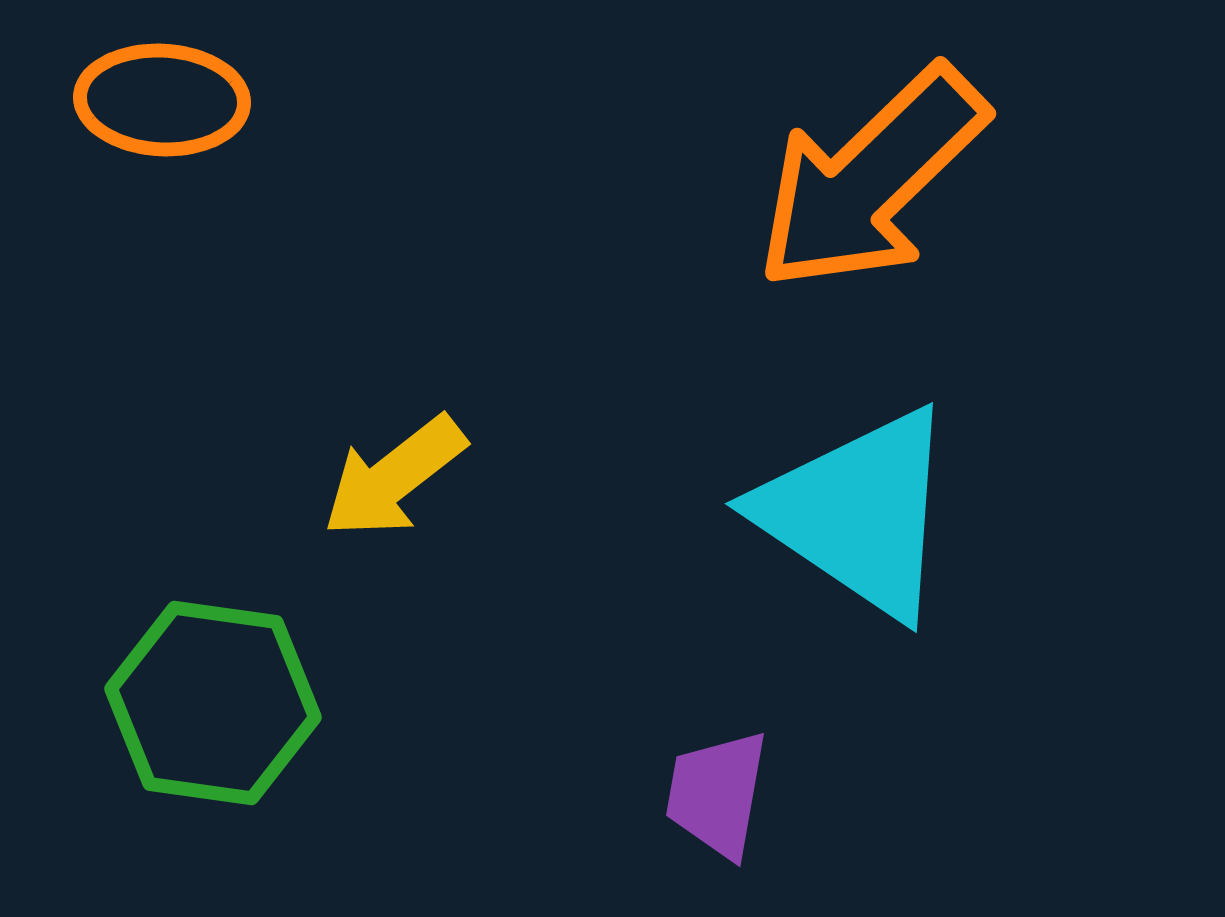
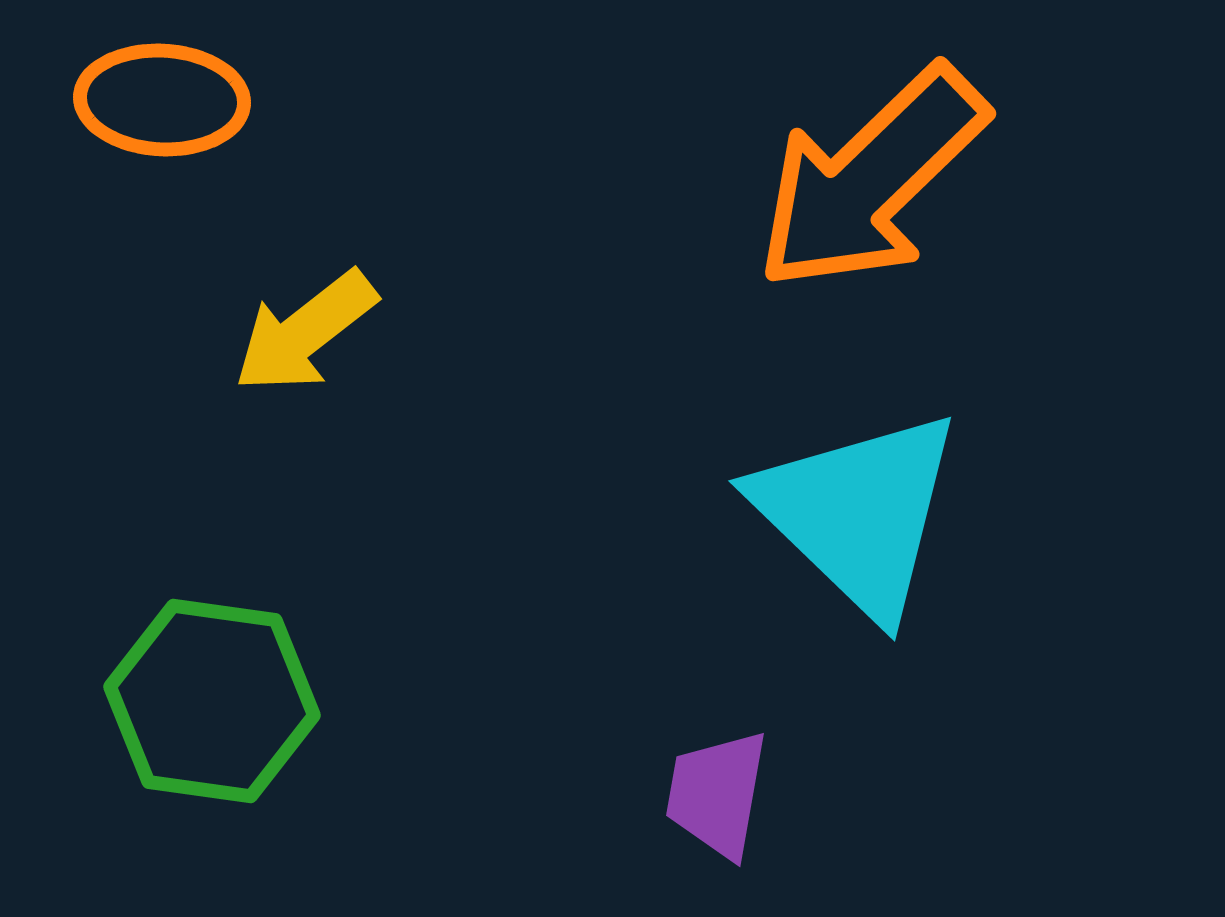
yellow arrow: moved 89 px left, 145 px up
cyan triangle: rotated 10 degrees clockwise
green hexagon: moved 1 px left, 2 px up
